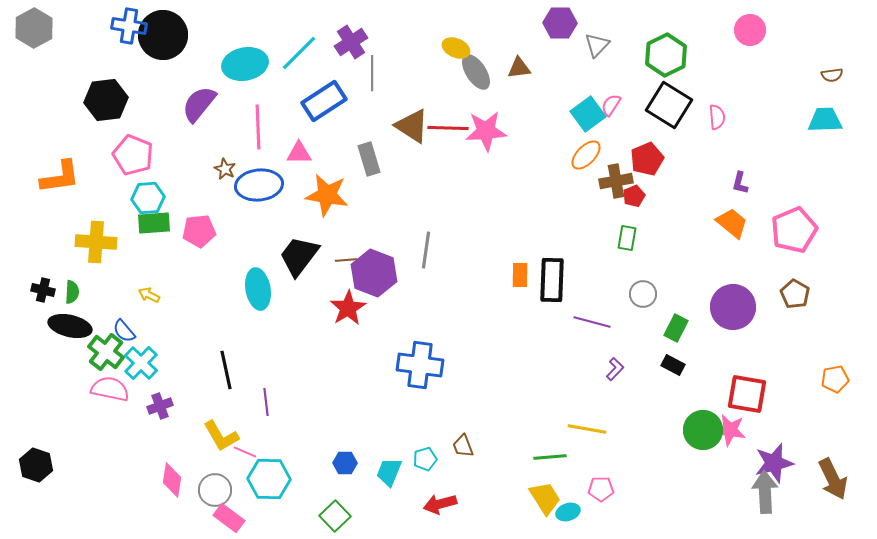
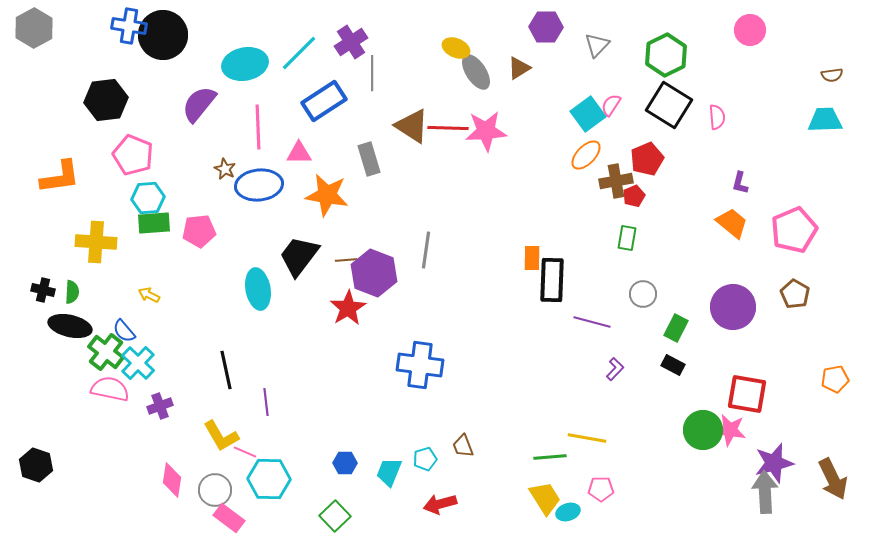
purple hexagon at (560, 23): moved 14 px left, 4 px down
brown triangle at (519, 68): rotated 25 degrees counterclockwise
orange rectangle at (520, 275): moved 12 px right, 17 px up
cyan cross at (141, 363): moved 3 px left
yellow line at (587, 429): moved 9 px down
